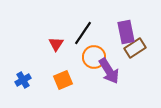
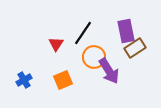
purple rectangle: moved 1 px up
blue cross: moved 1 px right
